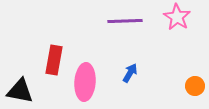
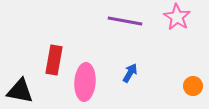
purple line: rotated 12 degrees clockwise
orange circle: moved 2 px left
